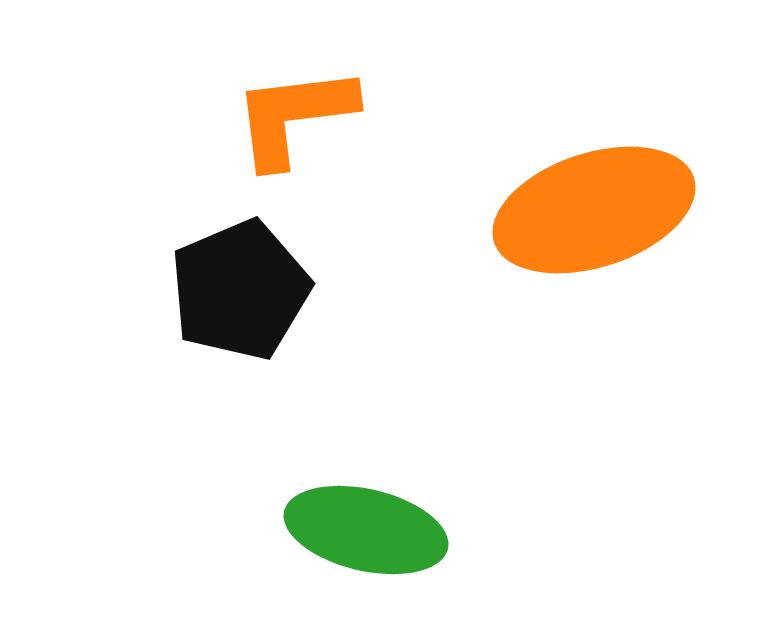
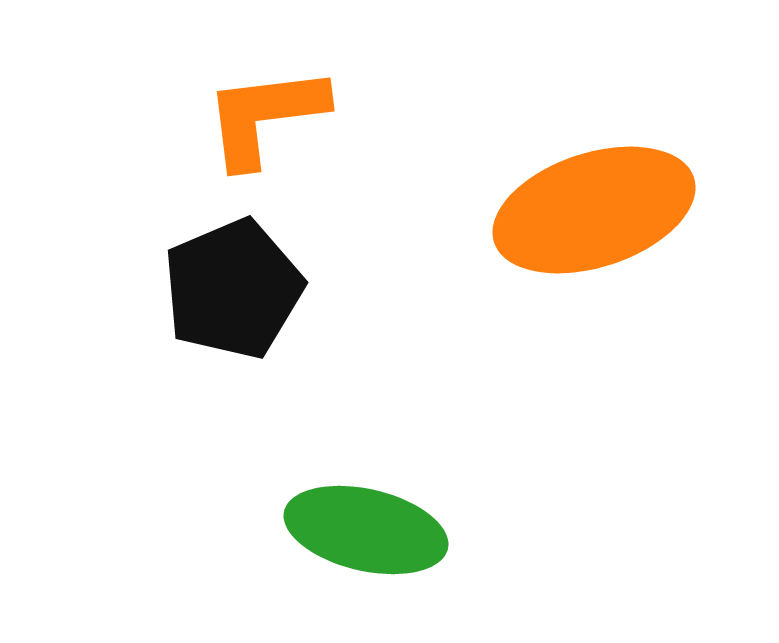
orange L-shape: moved 29 px left
black pentagon: moved 7 px left, 1 px up
